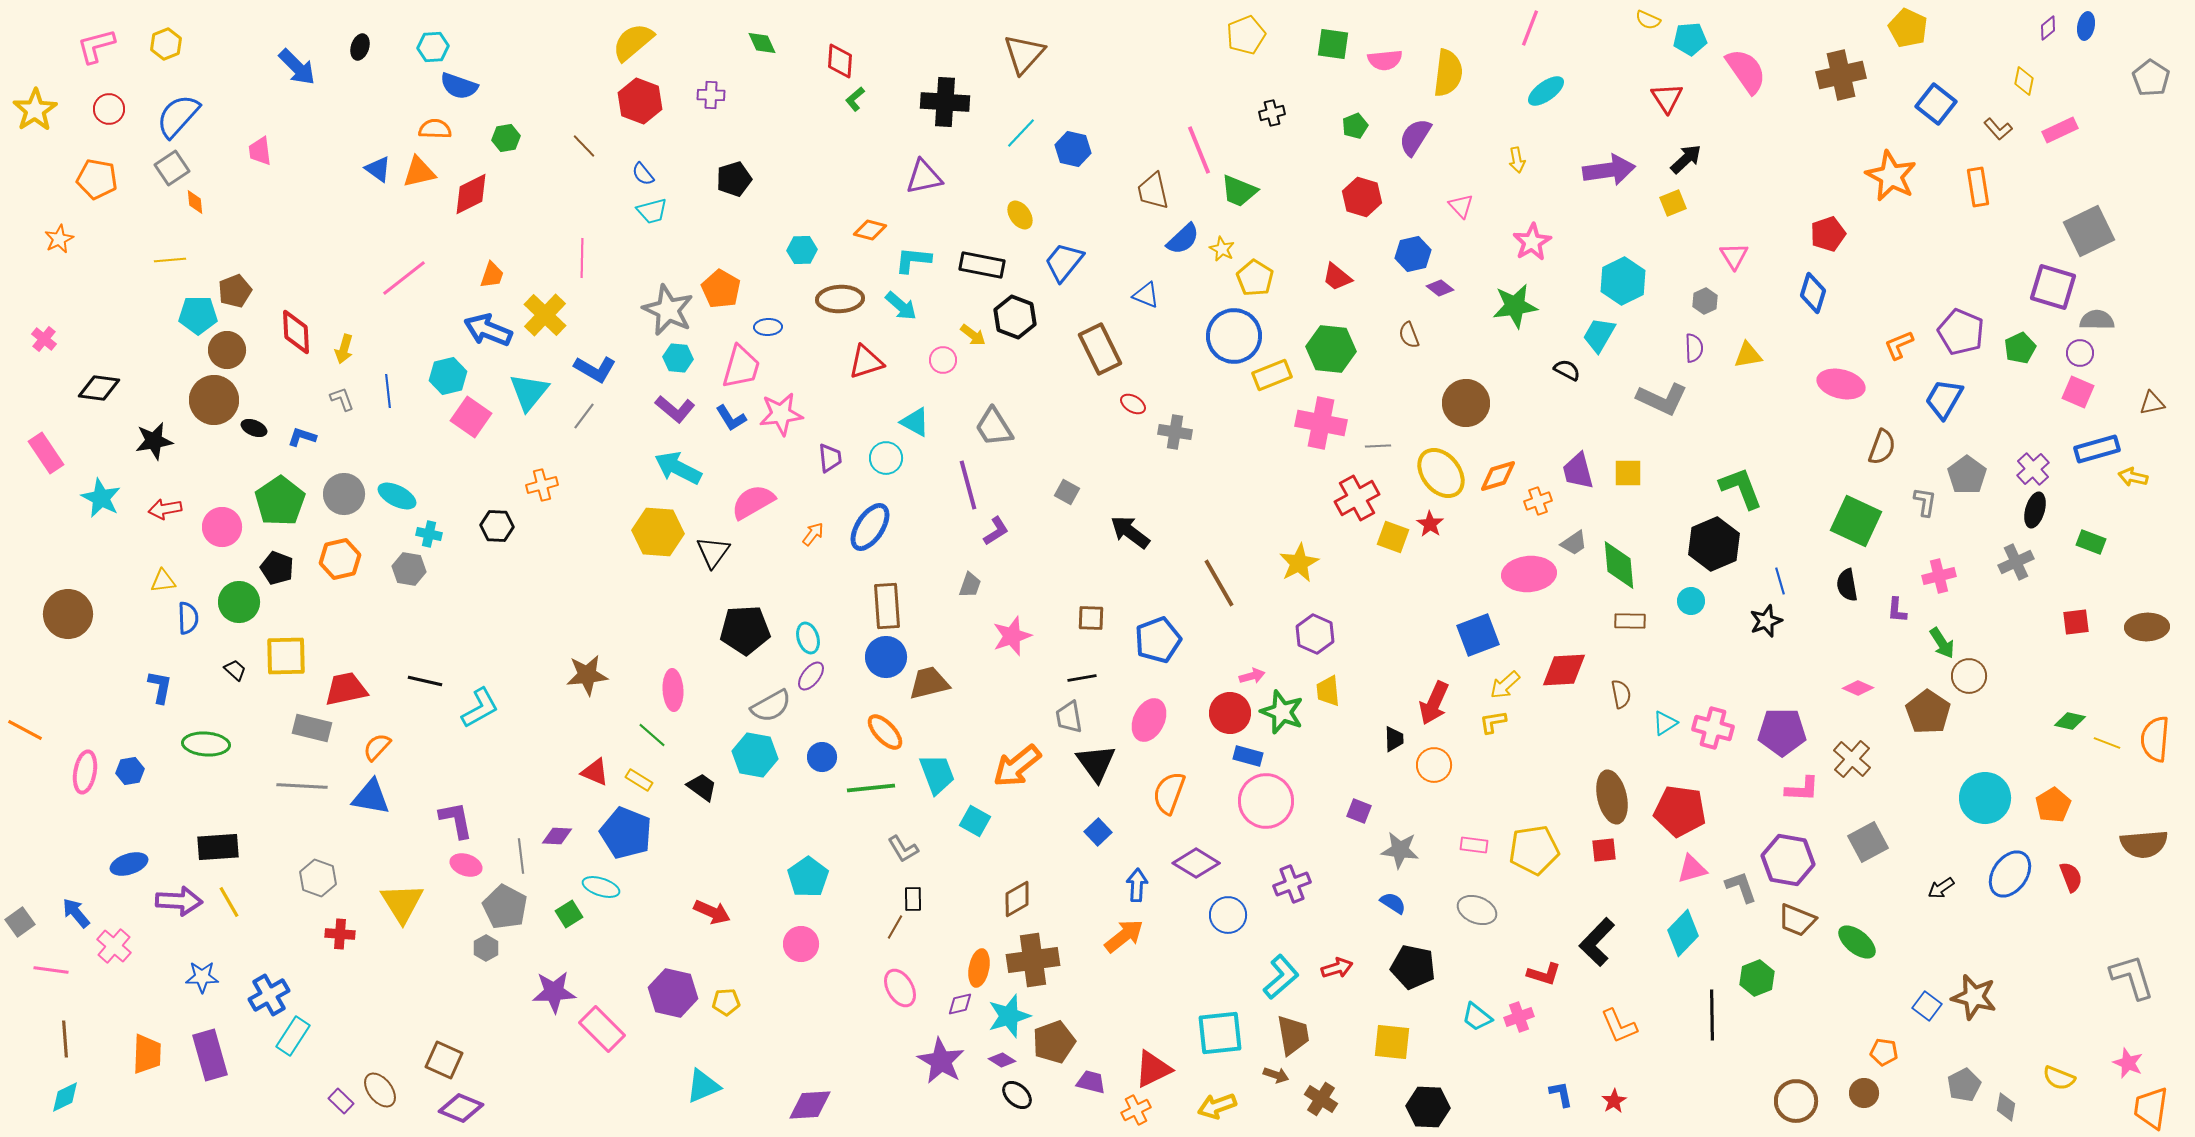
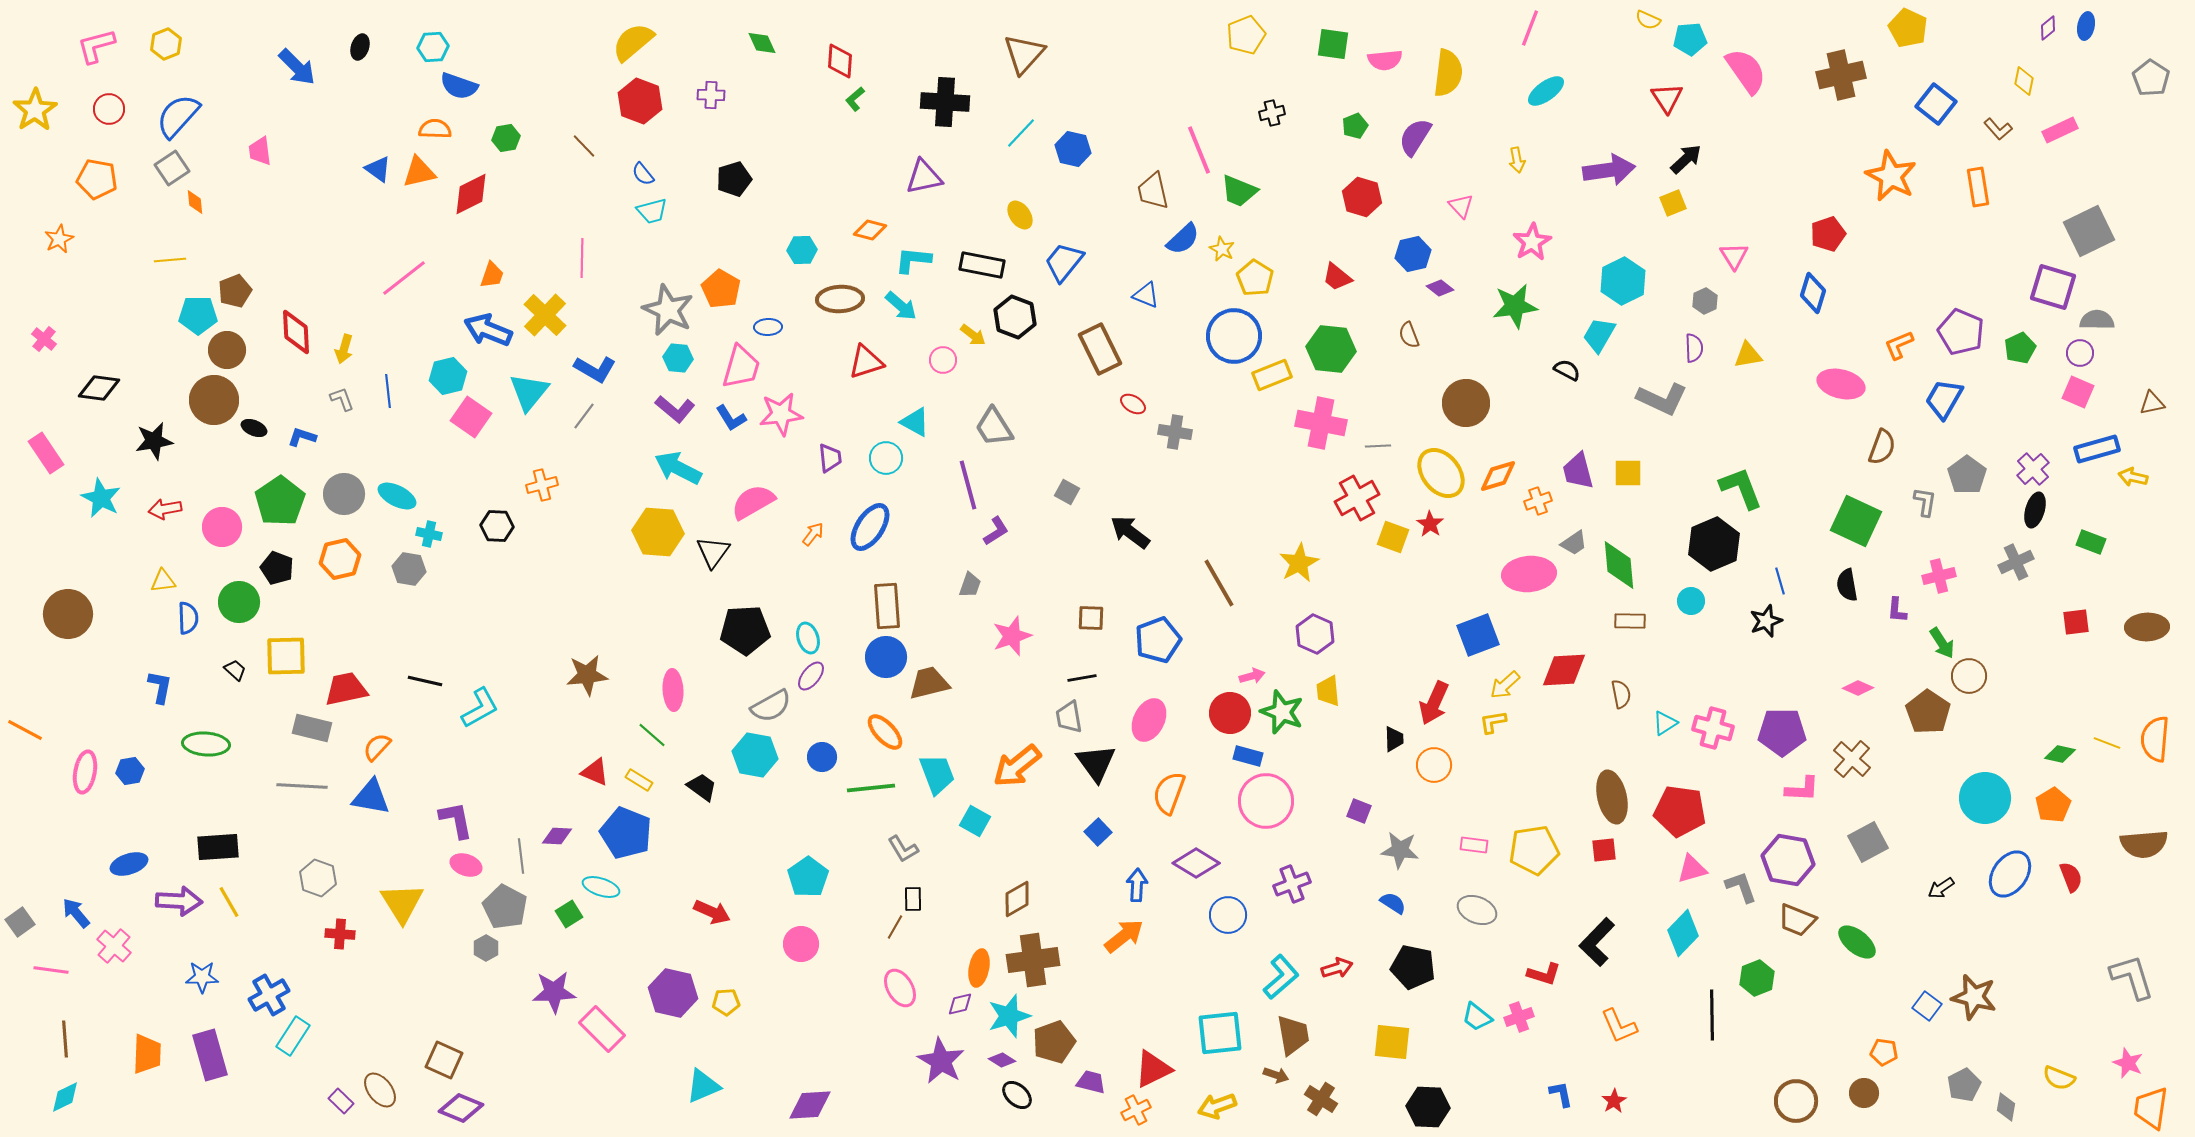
green diamond at (2070, 721): moved 10 px left, 33 px down
